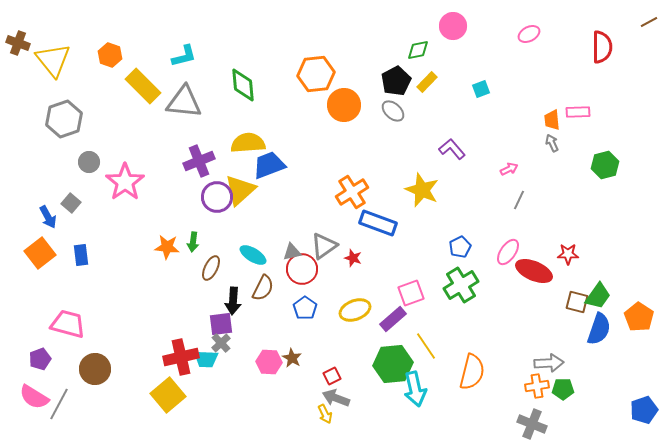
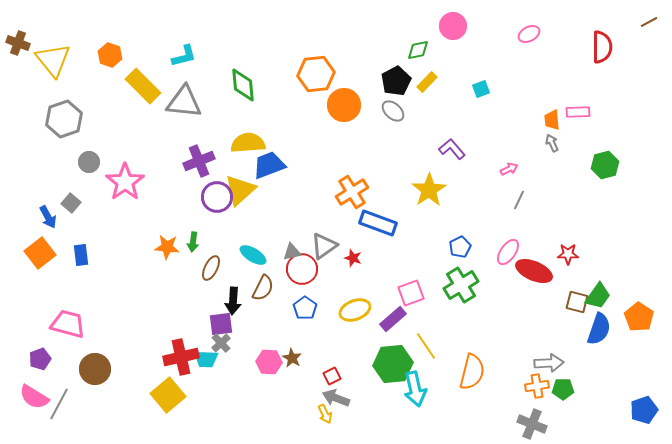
yellow star at (422, 190): moved 7 px right; rotated 16 degrees clockwise
